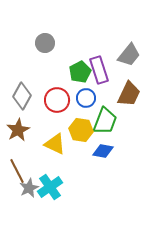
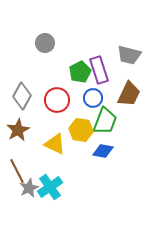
gray trapezoid: rotated 65 degrees clockwise
blue circle: moved 7 px right
